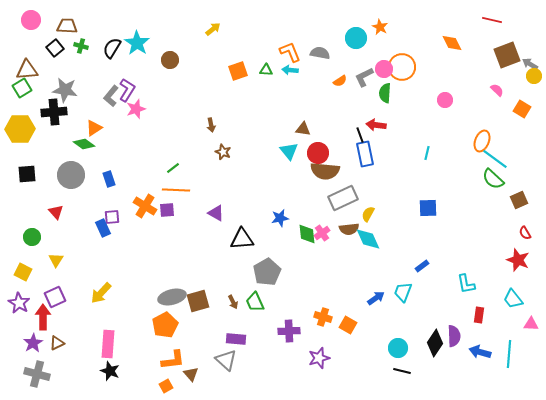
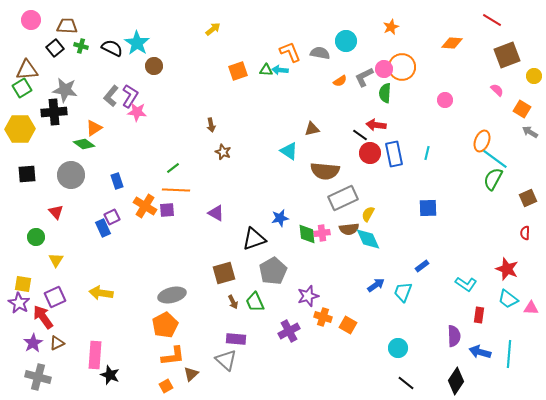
red line at (492, 20): rotated 18 degrees clockwise
orange star at (380, 27): moved 11 px right; rotated 21 degrees clockwise
cyan circle at (356, 38): moved 10 px left, 3 px down
orange diamond at (452, 43): rotated 60 degrees counterclockwise
black semicircle at (112, 48): rotated 85 degrees clockwise
brown circle at (170, 60): moved 16 px left, 6 px down
gray arrow at (530, 64): moved 68 px down
cyan arrow at (290, 70): moved 10 px left
purple L-shape at (127, 90): moved 3 px right, 6 px down
pink star at (136, 109): moved 1 px right, 3 px down; rotated 24 degrees clockwise
brown triangle at (303, 129): moved 9 px right; rotated 21 degrees counterclockwise
black line at (360, 135): rotated 35 degrees counterclockwise
cyan triangle at (289, 151): rotated 18 degrees counterclockwise
red circle at (318, 153): moved 52 px right
blue rectangle at (365, 154): moved 29 px right
blue rectangle at (109, 179): moved 8 px right, 2 px down
green semicircle at (493, 179): rotated 75 degrees clockwise
brown square at (519, 200): moved 9 px right, 2 px up
purple square at (112, 217): rotated 21 degrees counterclockwise
pink cross at (322, 233): rotated 28 degrees clockwise
red semicircle at (525, 233): rotated 32 degrees clockwise
green circle at (32, 237): moved 4 px right
black triangle at (242, 239): moved 12 px right; rotated 15 degrees counterclockwise
red star at (518, 260): moved 11 px left, 9 px down
yellow square at (23, 272): moved 12 px down; rotated 18 degrees counterclockwise
gray pentagon at (267, 272): moved 6 px right, 1 px up
cyan L-shape at (466, 284): rotated 45 degrees counterclockwise
yellow arrow at (101, 293): rotated 55 degrees clockwise
gray ellipse at (172, 297): moved 2 px up
blue arrow at (376, 298): moved 13 px up
cyan trapezoid at (513, 299): moved 5 px left; rotated 15 degrees counterclockwise
brown square at (198, 301): moved 26 px right, 28 px up
red arrow at (43, 317): rotated 35 degrees counterclockwise
pink triangle at (531, 324): moved 16 px up
purple cross at (289, 331): rotated 25 degrees counterclockwise
black diamond at (435, 343): moved 21 px right, 38 px down
pink rectangle at (108, 344): moved 13 px left, 11 px down
purple star at (319, 358): moved 11 px left, 62 px up
orange L-shape at (173, 360): moved 4 px up
black star at (110, 371): moved 4 px down
black line at (402, 371): moved 4 px right, 12 px down; rotated 24 degrees clockwise
gray cross at (37, 374): moved 1 px right, 3 px down
brown triangle at (191, 374): rotated 28 degrees clockwise
